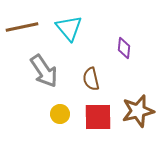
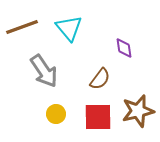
brown line: rotated 8 degrees counterclockwise
purple diamond: rotated 15 degrees counterclockwise
brown semicircle: moved 9 px right; rotated 130 degrees counterclockwise
yellow circle: moved 4 px left
